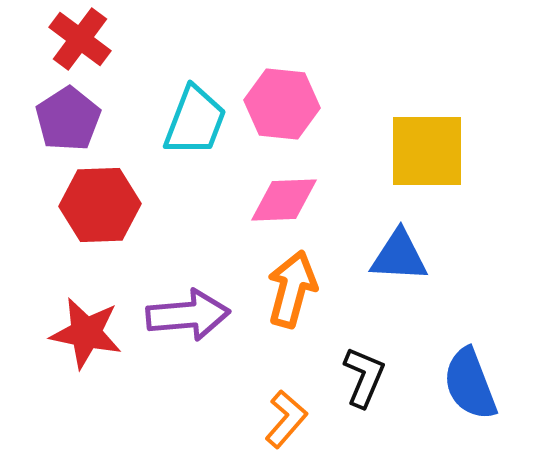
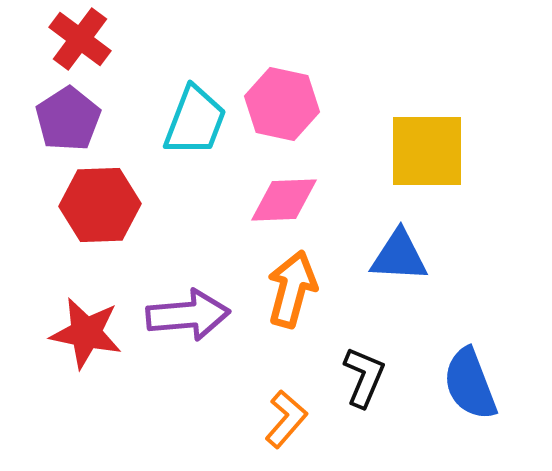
pink hexagon: rotated 6 degrees clockwise
